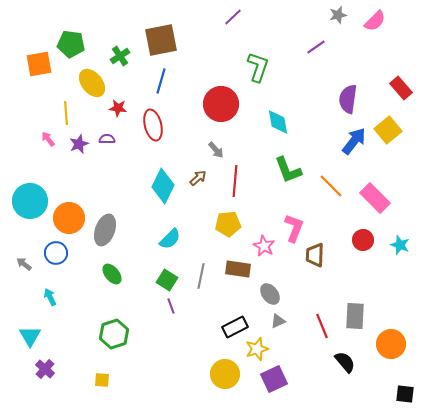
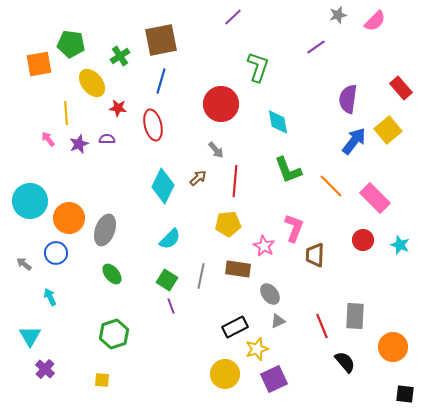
orange circle at (391, 344): moved 2 px right, 3 px down
